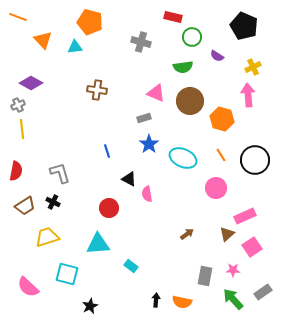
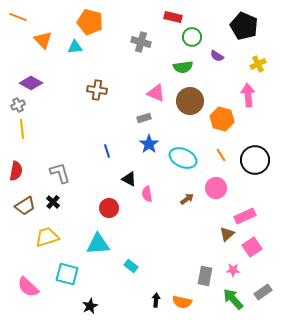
yellow cross at (253, 67): moved 5 px right, 3 px up
black cross at (53, 202): rotated 16 degrees clockwise
brown arrow at (187, 234): moved 35 px up
